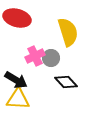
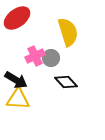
red ellipse: rotated 52 degrees counterclockwise
